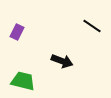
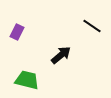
black arrow: moved 1 px left, 6 px up; rotated 60 degrees counterclockwise
green trapezoid: moved 4 px right, 1 px up
